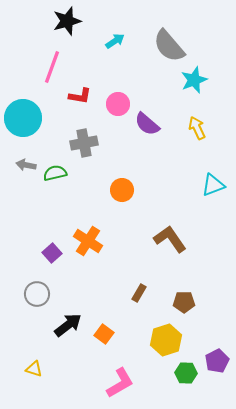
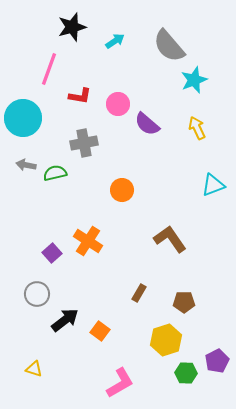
black star: moved 5 px right, 6 px down
pink line: moved 3 px left, 2 px down
black arrow: moved 3 px left, 5 px up
orange square: moved 4 px left, 3 px up
